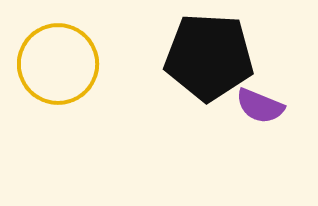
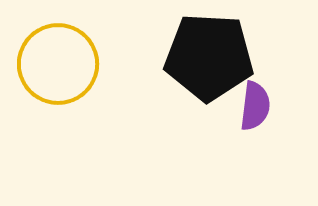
purple semicircle: moved 5 px left; rotated 105 degrees counterclockwise
